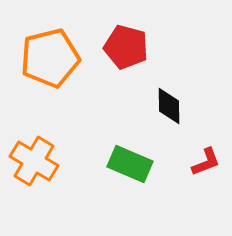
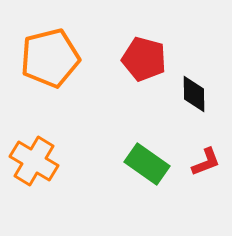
red pentagon: moved 18 px right, 12 px down
black diamond: moved 25 px right, 12 px up
green rectangle: moved 17 px right; rotated 12 degrees clockwise
